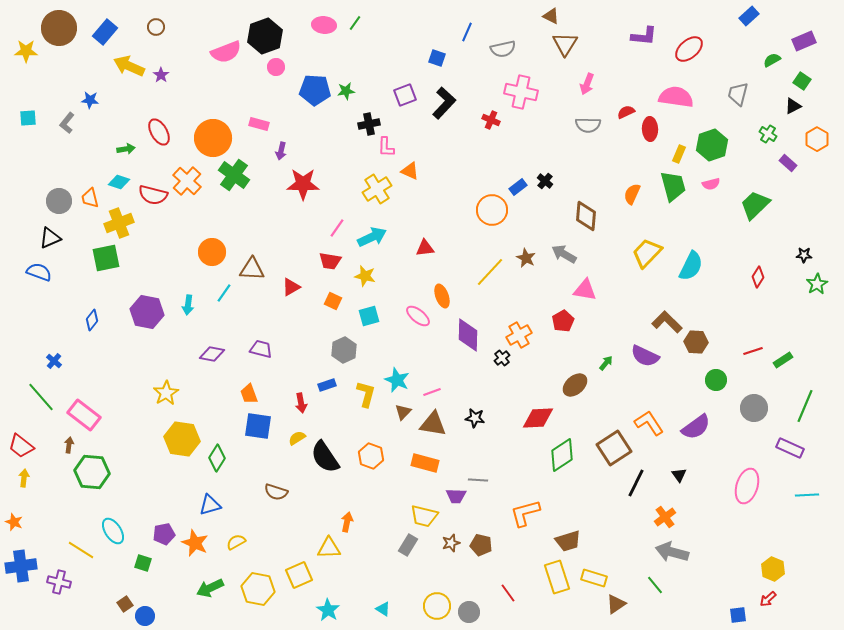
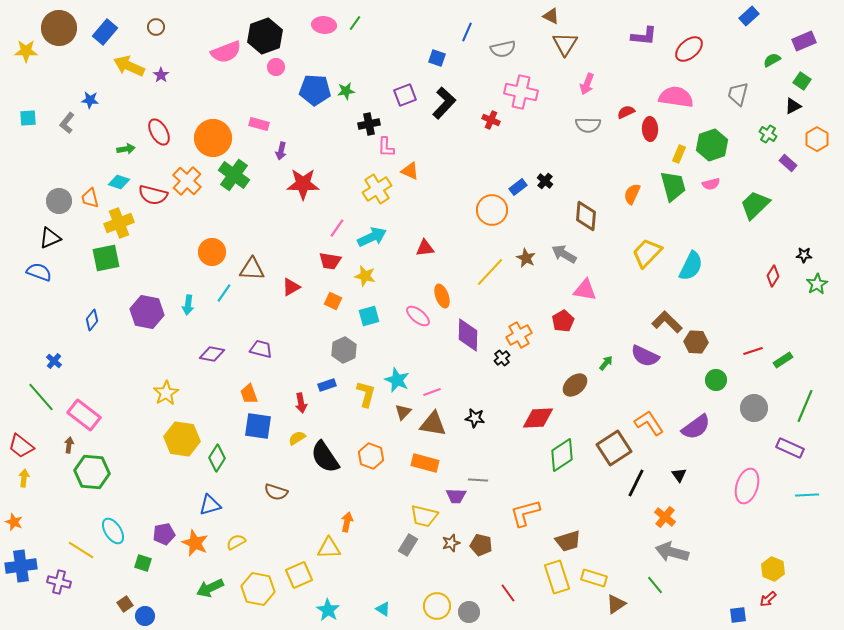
red diamond at (758, 277): moved 15 px right, 1 px up
orange cross at (665, 517): rotated 15 degrees counterclockwise
